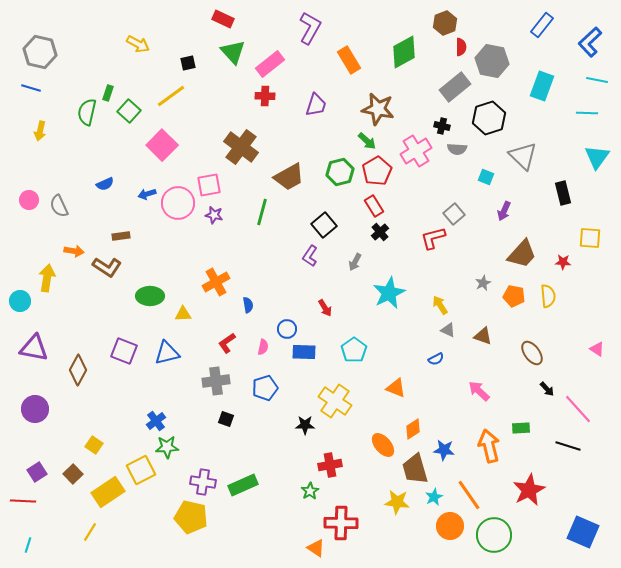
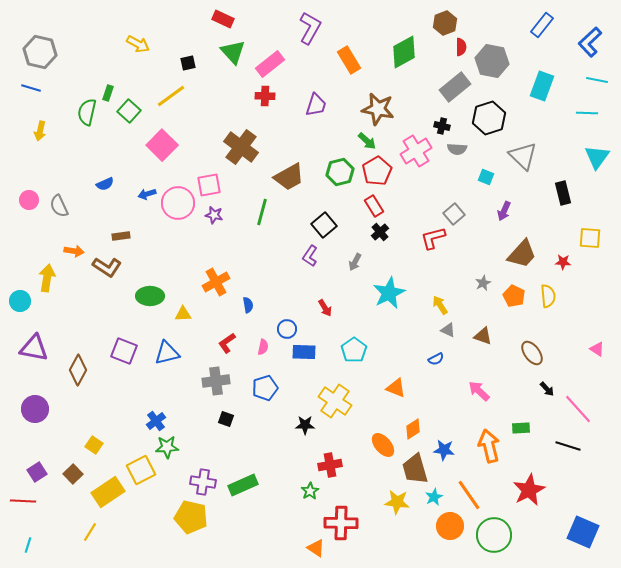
orange pentagon at (514, 296): rotated 15 degrees clockwise
